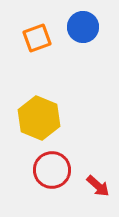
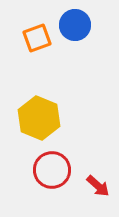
blue circle: moved 8 px left, 2 px up
